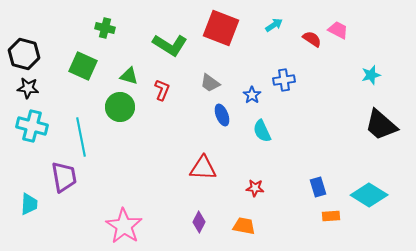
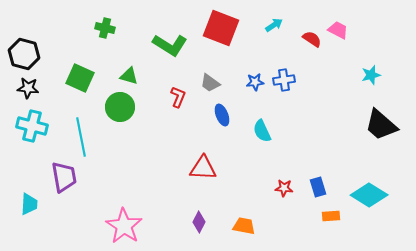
green square: moved 3 px left, 12 px down
red L-shape: moved 16 px right, 7 px down
blue star: moved 3 px right, 13 px up; rotated 30 degrees clockwise
red star: moved 29 px right
